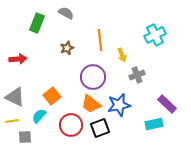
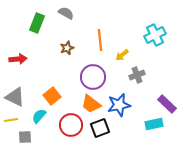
yellow arrow: rotated 72 degrees clockwise
yellow line: moved 1 px left, 1 px up
